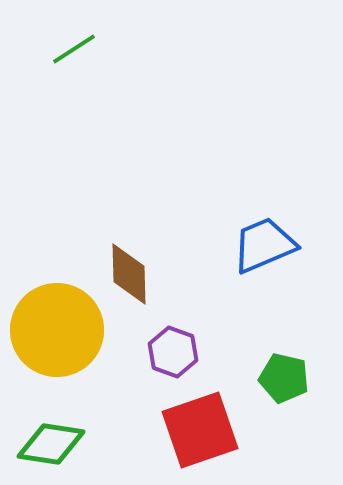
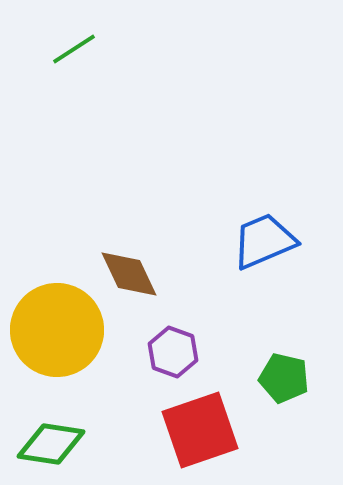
blue trapezoid: moved 4 px up
brown diamond: rotated 24 degrees counterclockwise
